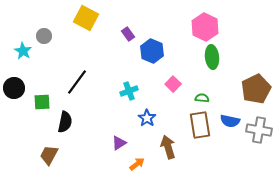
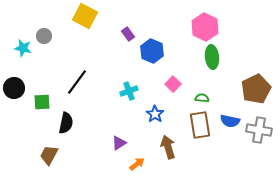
yellow square: moved 1 px left, 2 px up
cyan star: moved 3 px up; rotated 18 degrees counterclockwise
blue star: moved 8 px right, 4 px up
black semicircle: moved 1 px right, 1 px down
